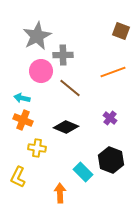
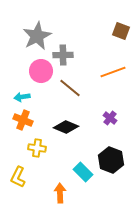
cyan arrow: moved 1 px up; rotated 21 degrees counterclockwise
